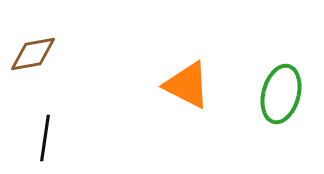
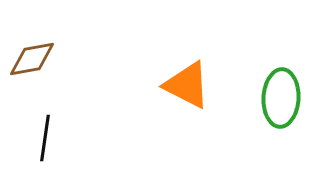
brown diamond: moved 1 px left, 5 px down
green ellipse: moved 4 px down; rotated 12 degrees counterclockwise
